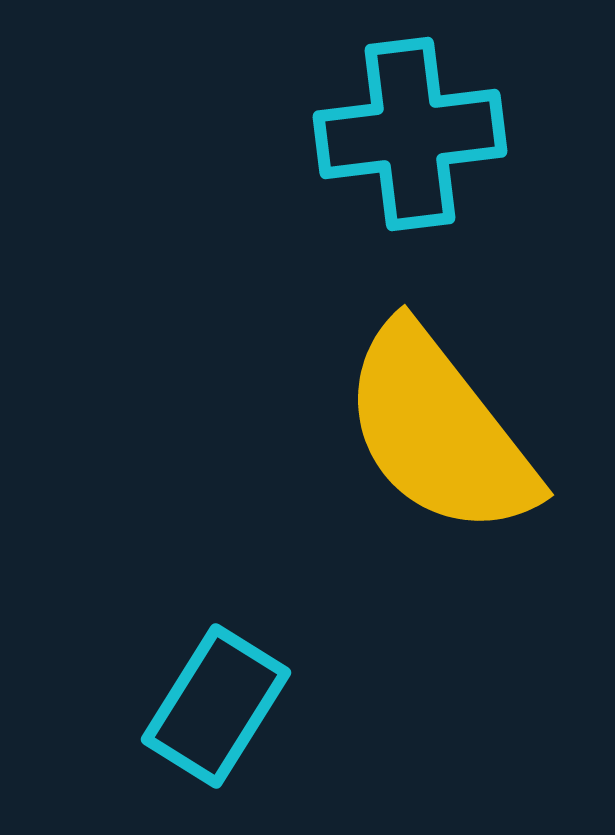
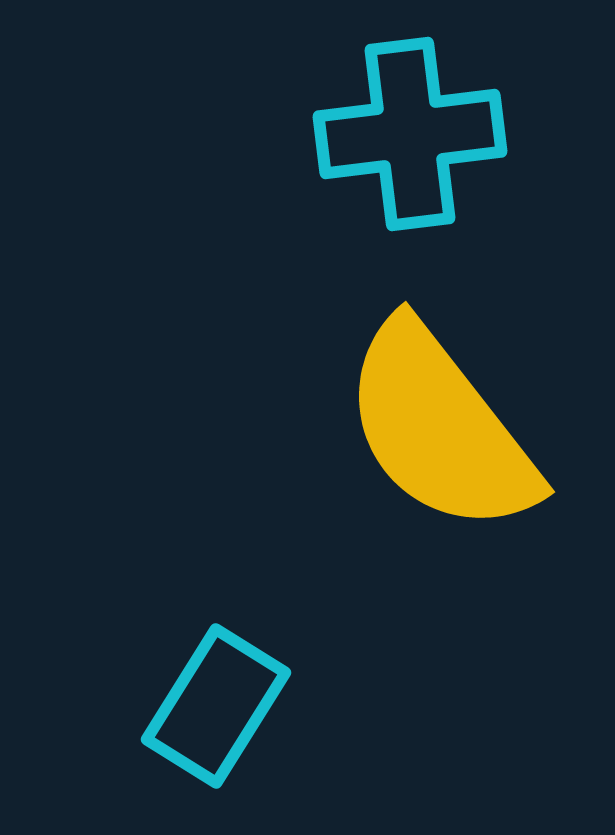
yellow semicircle: moved 1 px right, 3 px up
